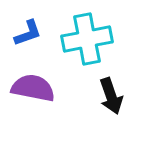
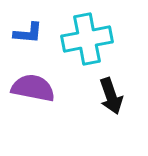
blue L-shape: rotated 24 degrees clockwise
